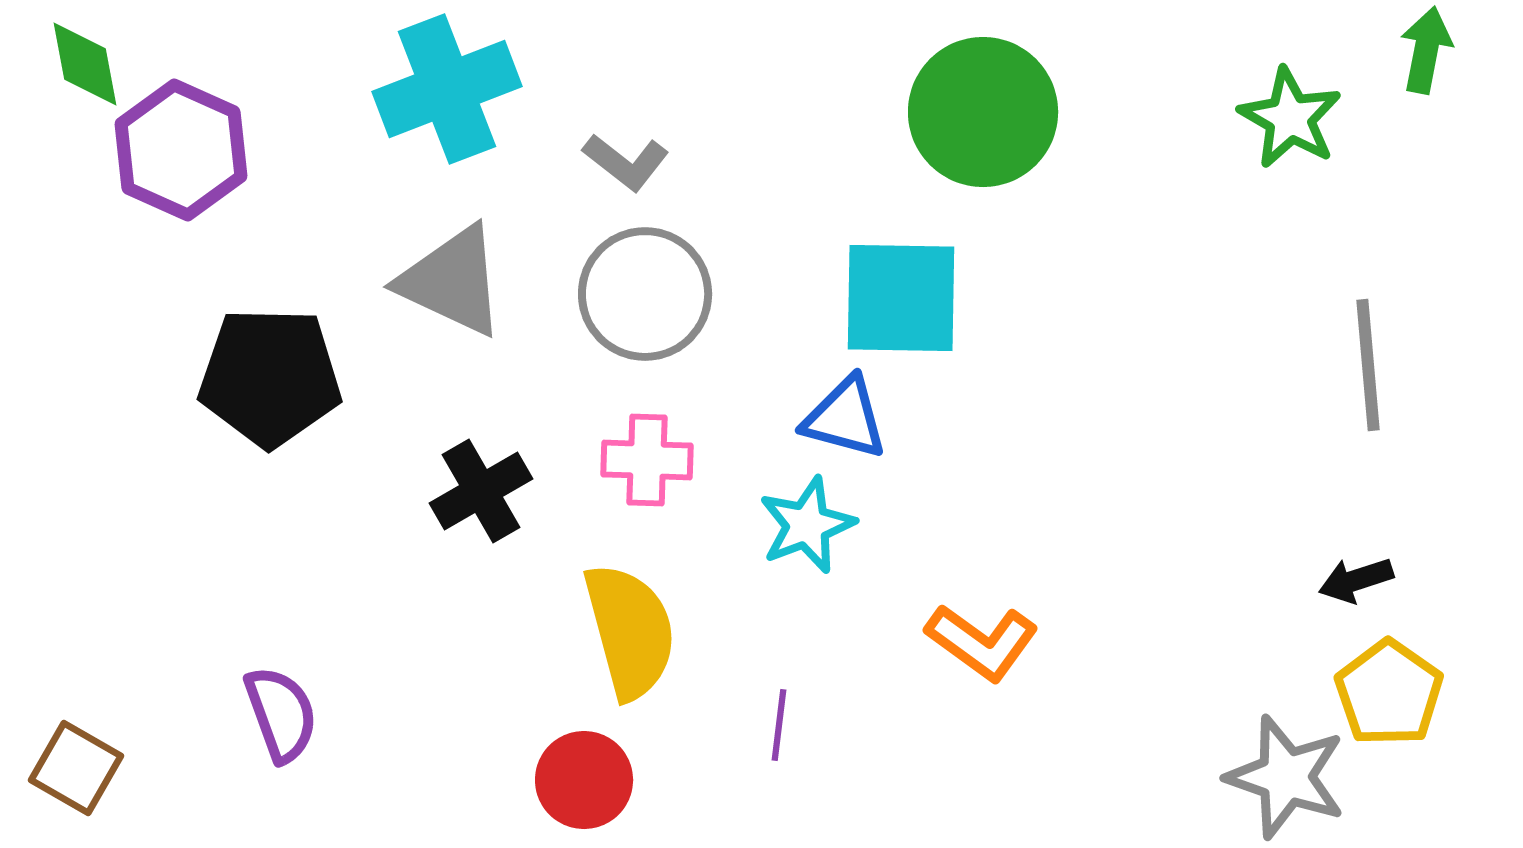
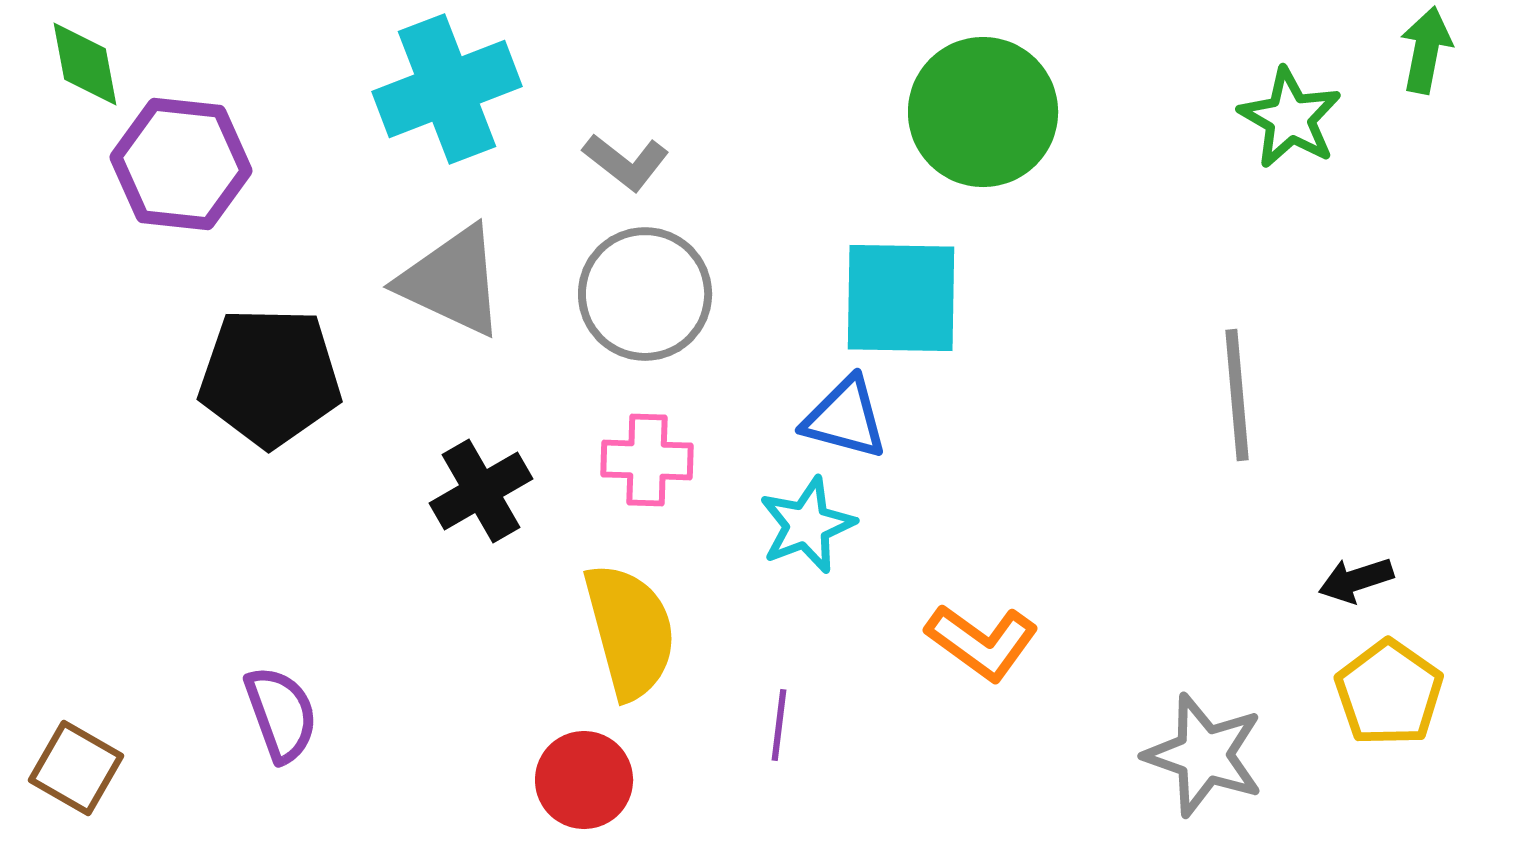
purple hexagon: moved 14 px down; rotated 18 degrees counterclockwise
gray line: moved 131 px left, 30 px down
gray star: moved 82 px left, 22 px up
